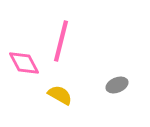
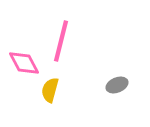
yellow semicircle: moved 10 px left, 5 px up; rotated 105 degrees counterclockwise
